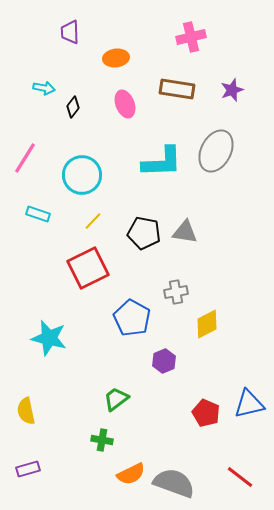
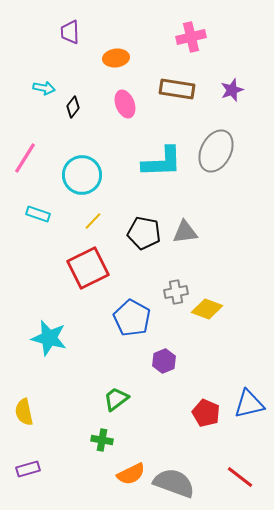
gray triangle: rotated 16 degrees counterclockwise
yellow diamond: moved 15 px up; rotated 48 degrees clockwise
yellow semicircle: moved 2 px left, 1 px down
